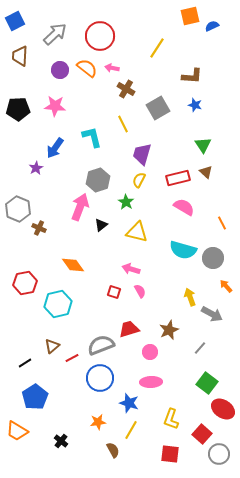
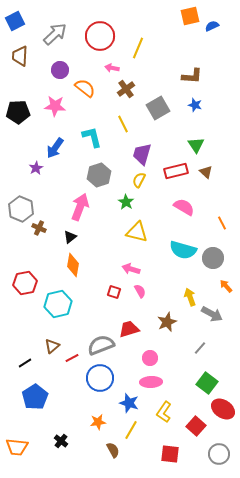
yellow line at (157, 48): moved 19 px left; rotated 10 degrees counterclockwise
orange semicircle at (87, 68): moved 2 px left, 20 px down
brown cross at (126, 89): rotated 24 degrees clockwise
black pentagon at (18, 109): moved 3 px down
green triangle at (203, 145): moved 7 px left
red rectangle at (178, 178): moved 2 px left, 7 px up
gray hexagon at (98, 180): moved 1 px right, 5 px up
gray hexagon at (18, 209): moved 3 px right
black triangle at (101, 225): moved 31 px left, 12 px down
orange diamond at (73, 265): rotated 45 degrees clockwise
brown star at (169, 330): moved 2 px left, 8 px up
pink circle at (150, 352): moved 6 px down
yellow L-shape at (171, 419): moved 7 px left, 7 px up; rotated 15 degrees clockwise
orange trapezoid at (17, 431): moved 16 px down; rotated 25 degrees counterclockwise
red square at (202, 434): moved 6 px left, 8 px up
